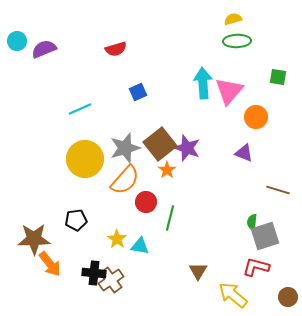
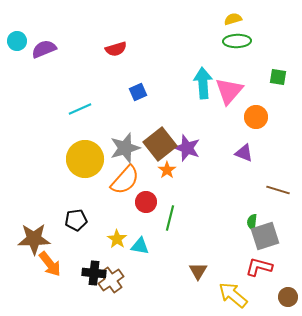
red L-shape: moved 3 px right
